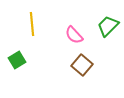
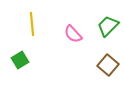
pink semicircle: moved 1 px left, 1 px up
green square: moved 3 px right
brown square: moved 26 px right
